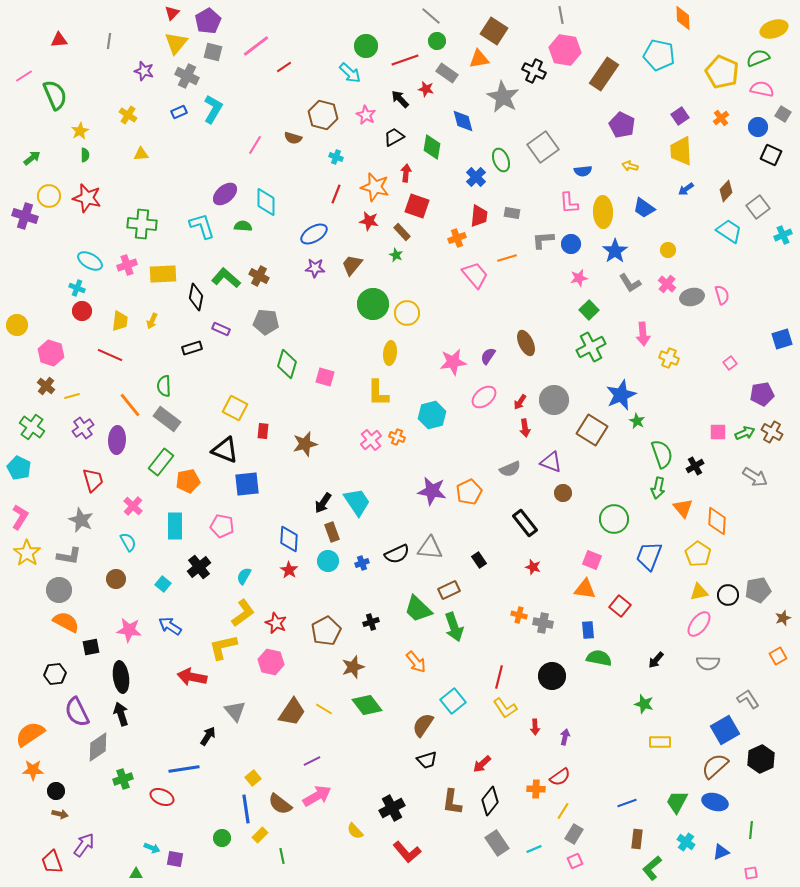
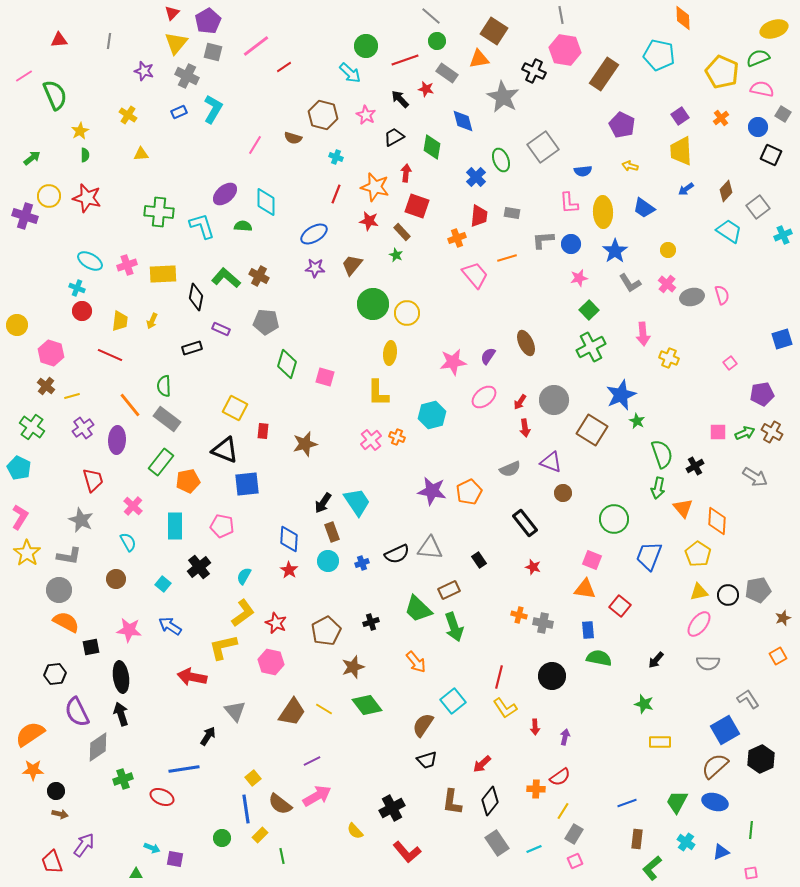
green cross at (142, 224): moved 17 px right, 12 px up
